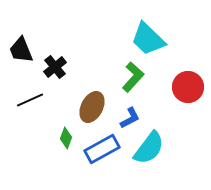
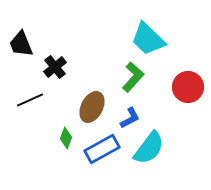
black trapezoid: moved 6 px up
